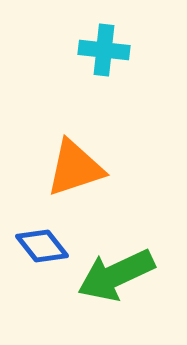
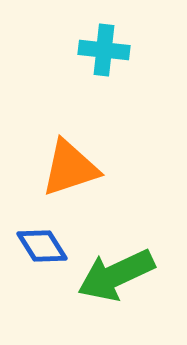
orange triangle: moved 5 px left
blue diamond: rotated 6 degrees clockwise
